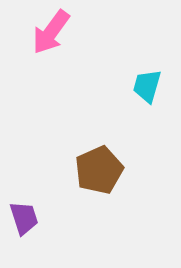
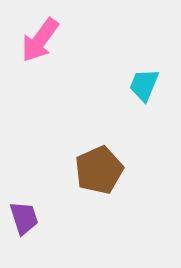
pink arrow: moved 11 px left, 8 px down
cyan trapezoid: moved 3 px left, 1 px up; rotated 6 degrees clockwise
